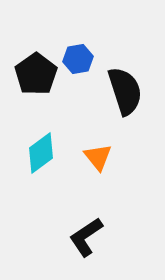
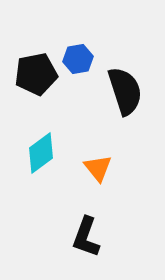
black pentagon: rotated 24 degrees clockwise
orange triangle: moved 11 px down
black L-shape: rotated 36 degrees counterclockwise
